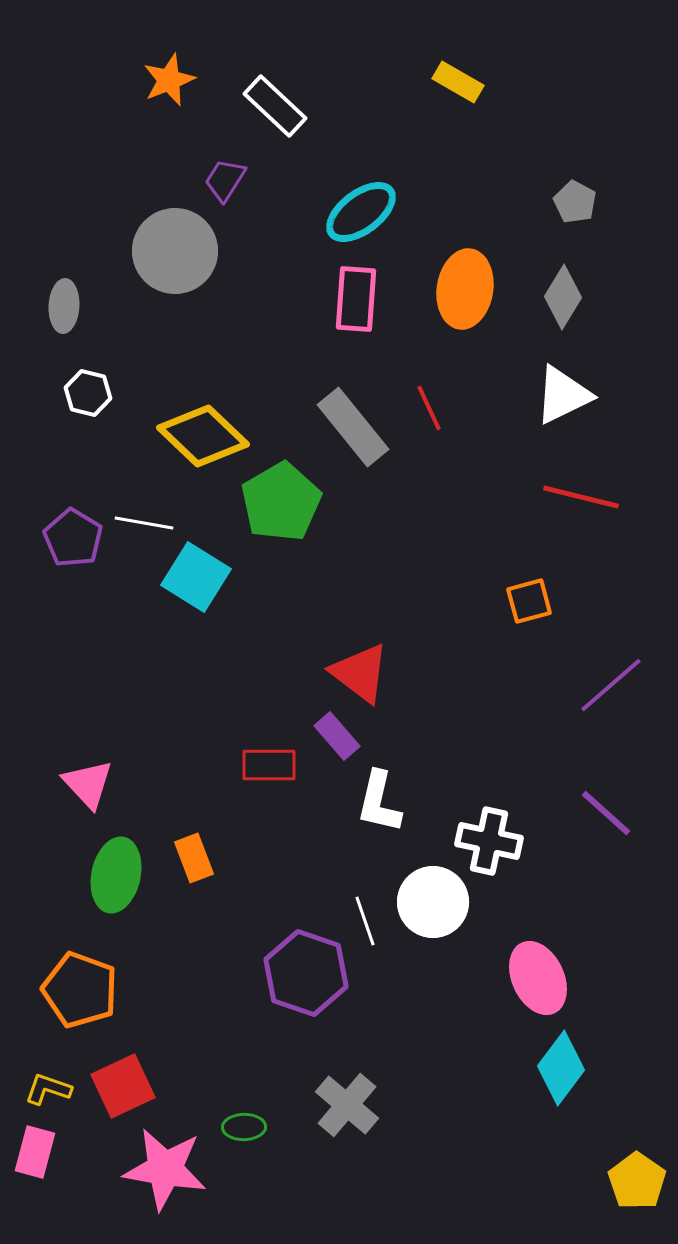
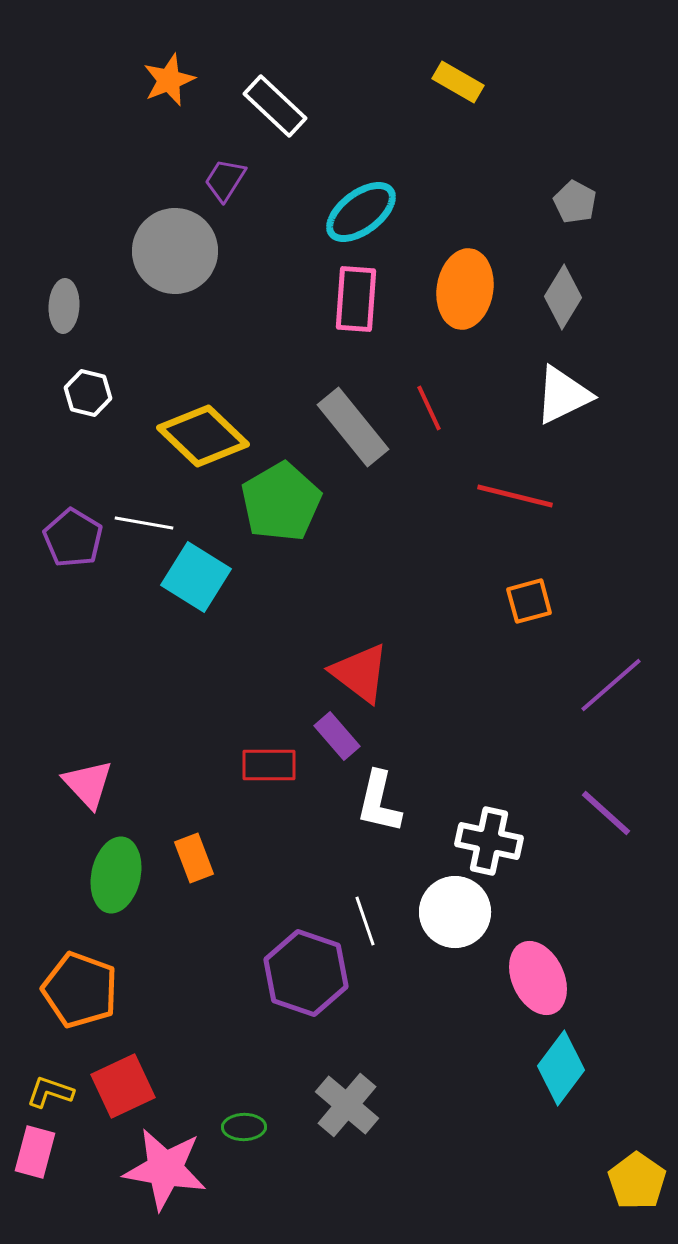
red line at (581, 497): moved 66 px left, 1 px up
white circle at (433, 902): moved 22 px right, 10 px down
yellow L-shape at (48, 1089): moved 2 px right, 3 px down
